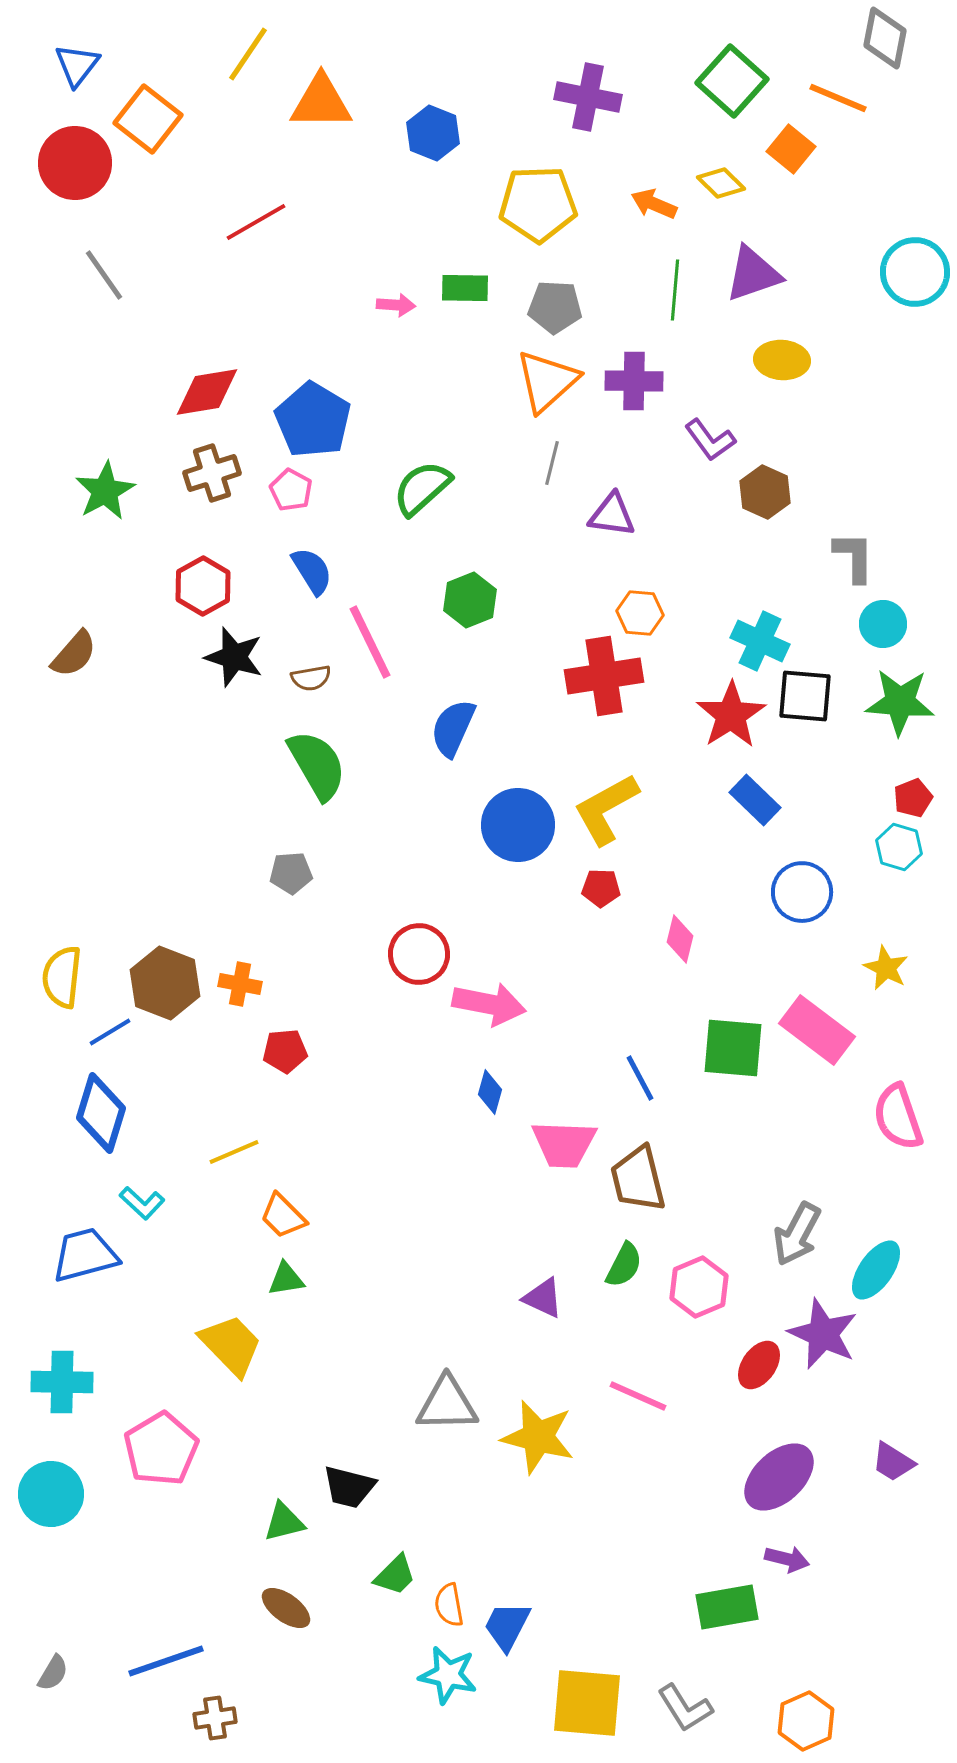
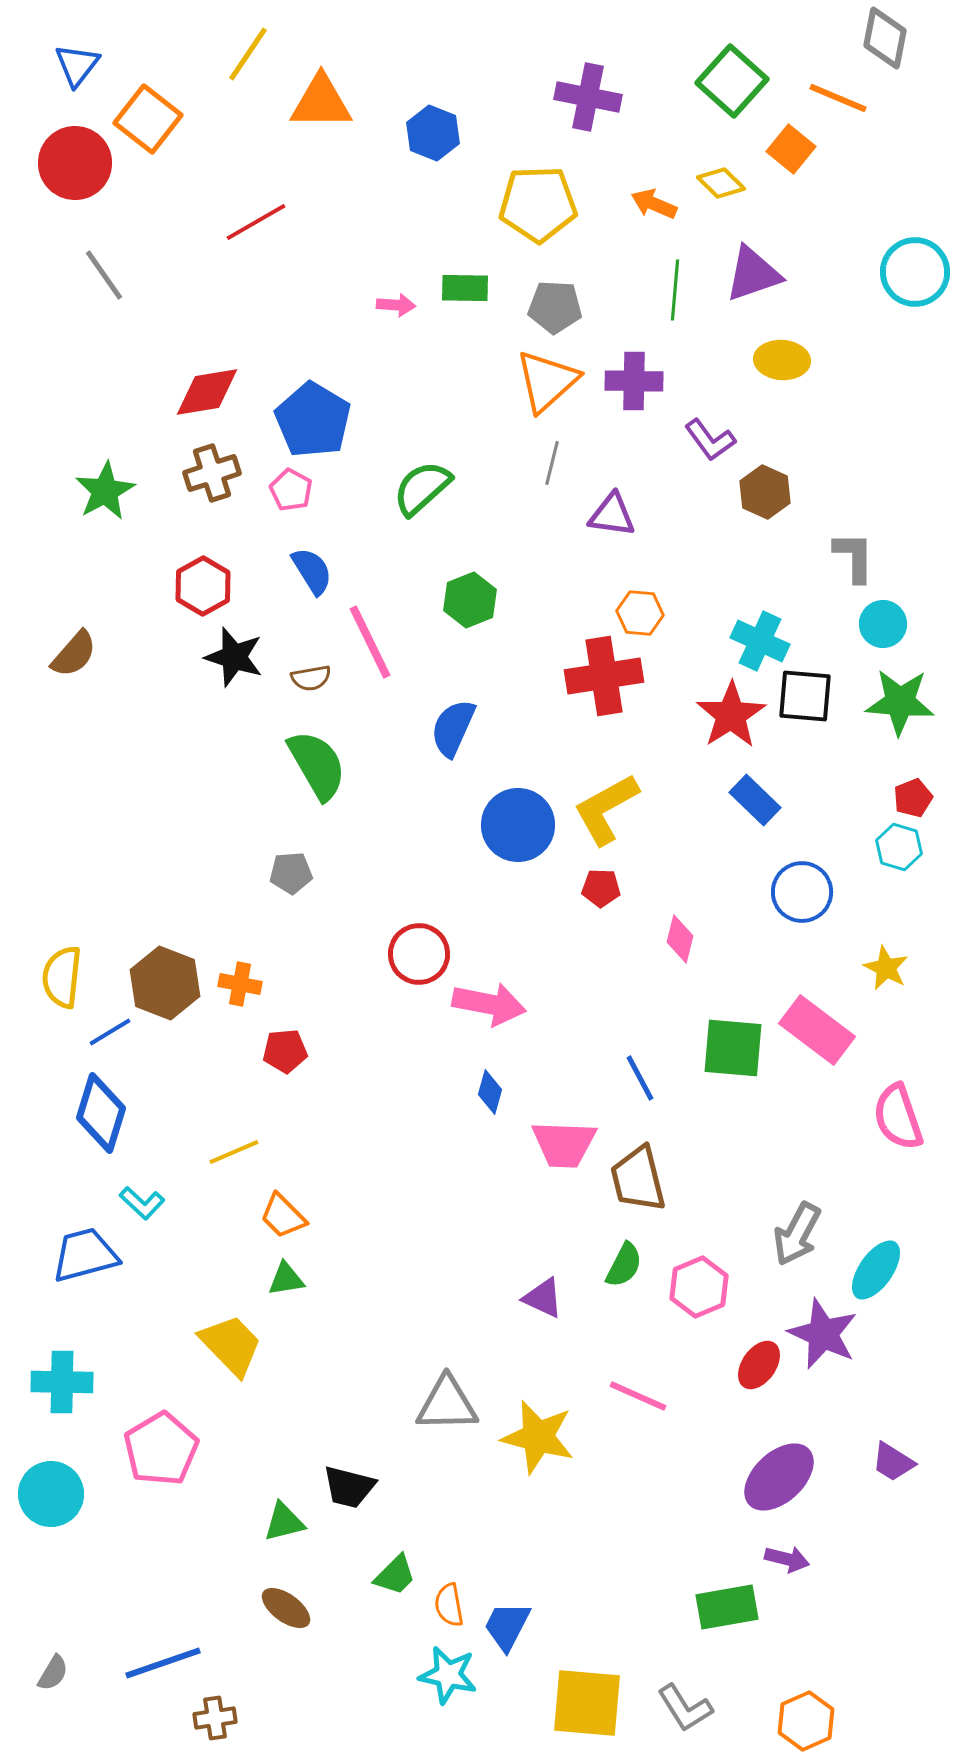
blue line at (166, 1661): moved 3 px left, 2 px down
